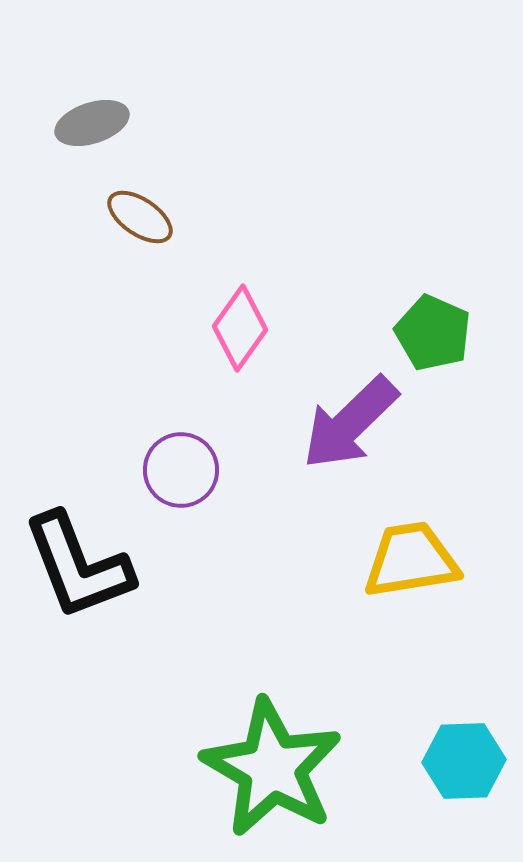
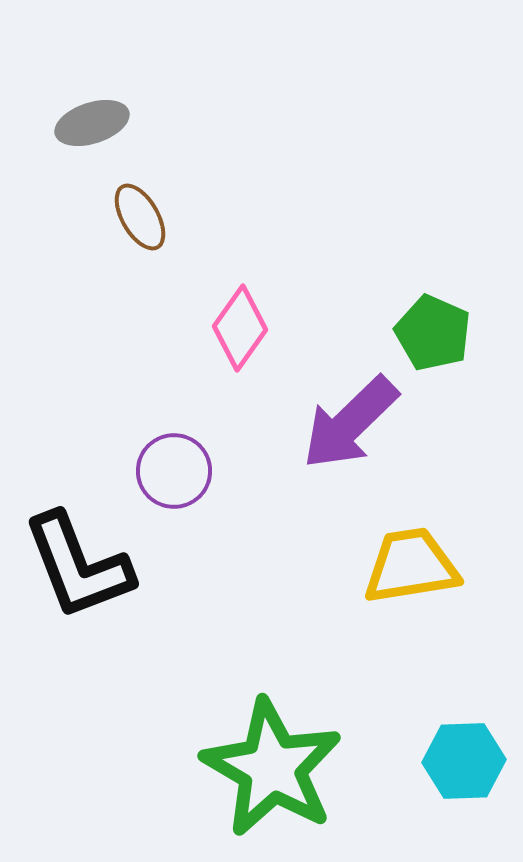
brown ellipse: rotated 26 degrees clockwise
purple circle: moved 7 px left, 1 px down
yellow trapezoid: moved 6 px down
